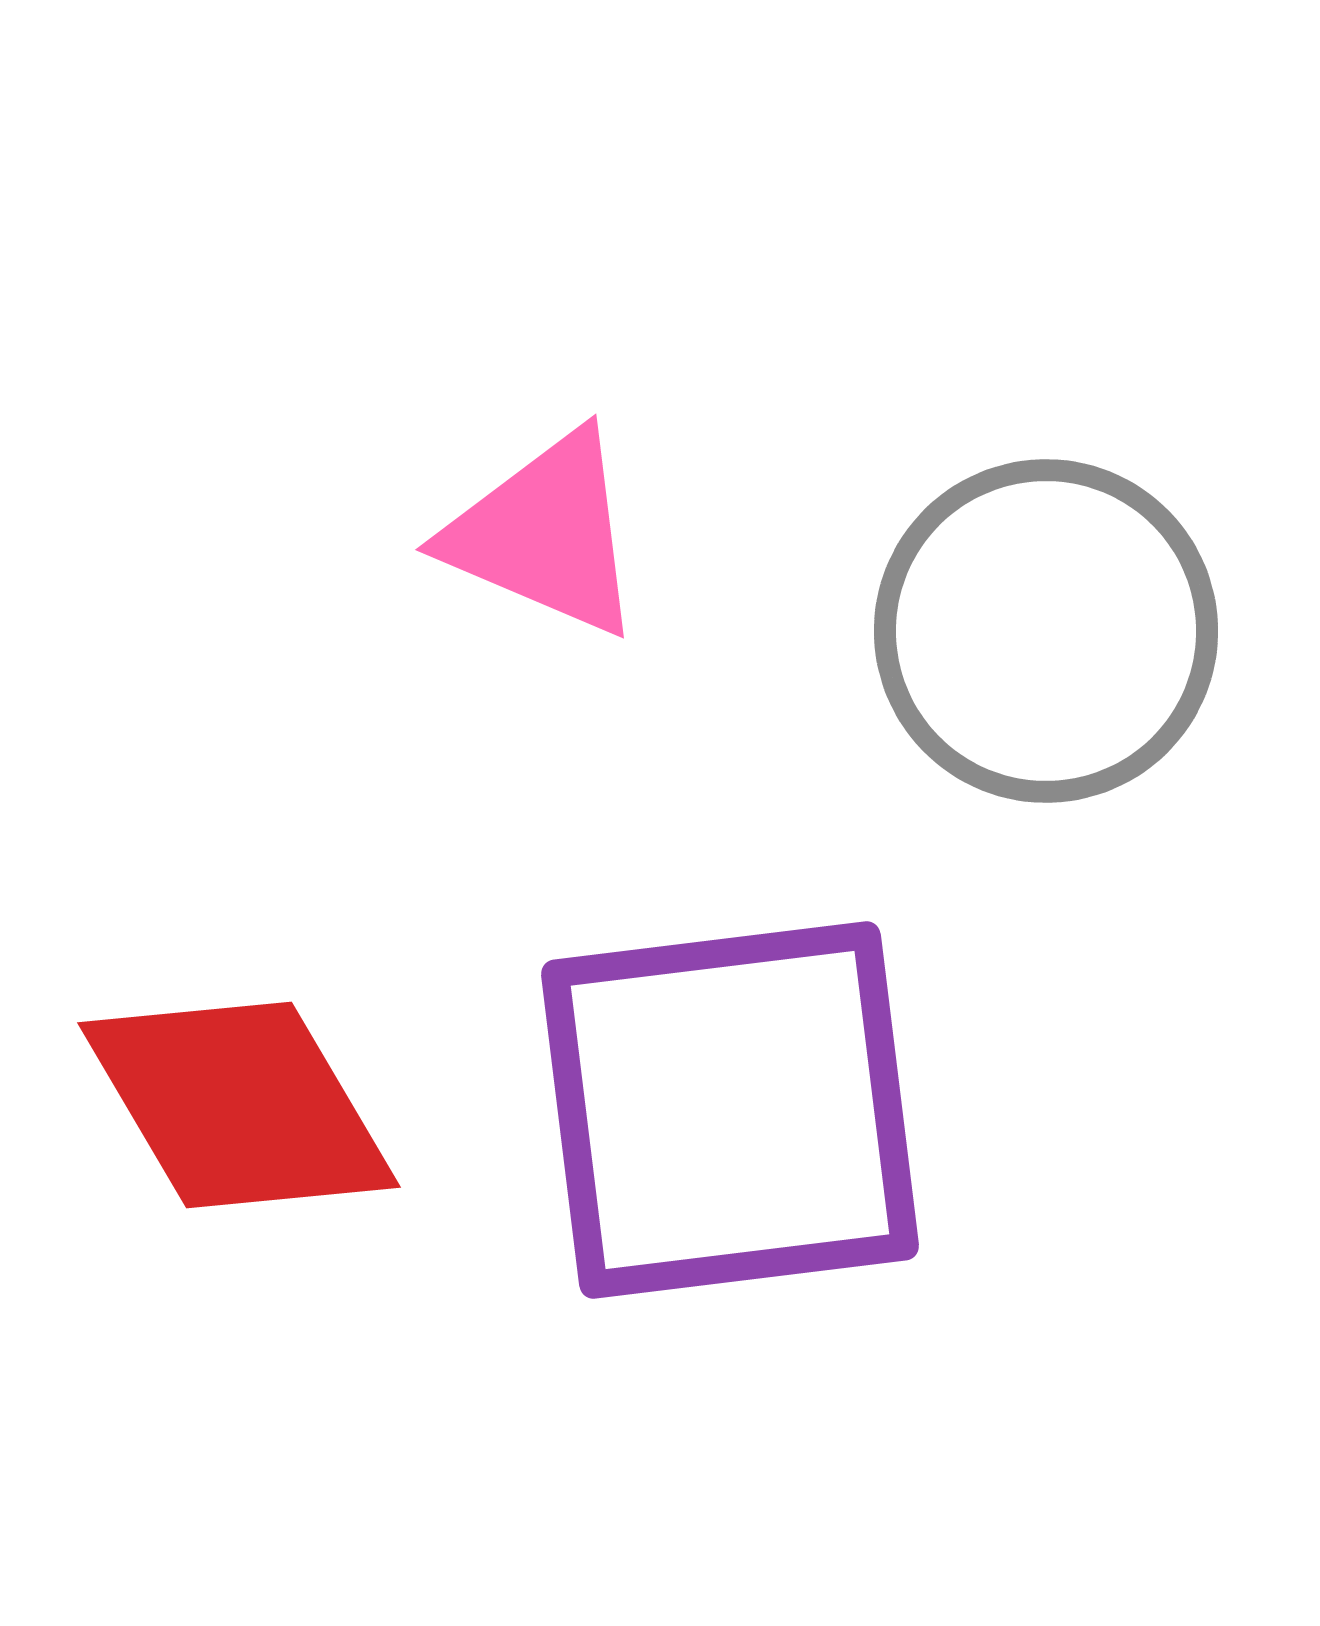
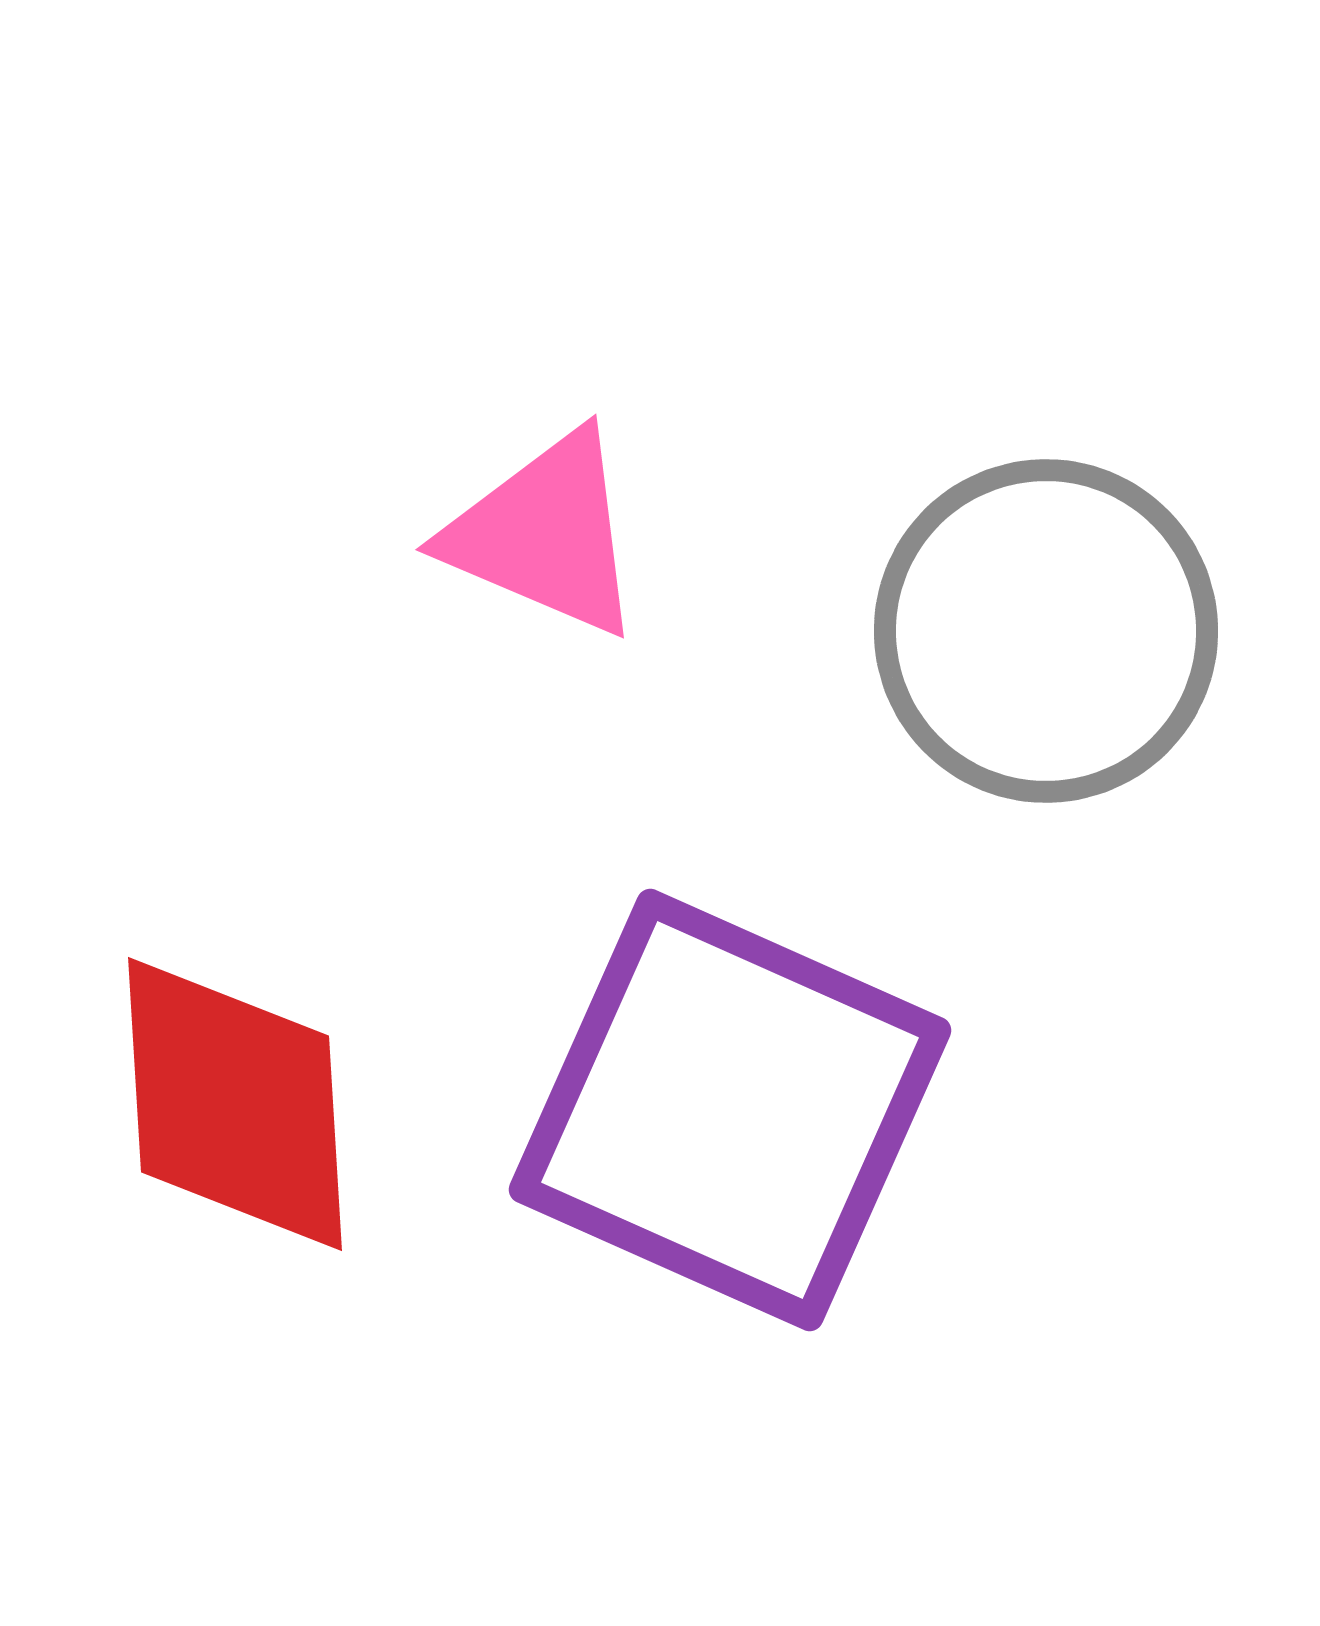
red diamond: moved 4 px left, 1 px up; rotated 27 degrees clockwise
purple square: rotated 31 degrees clockwise
